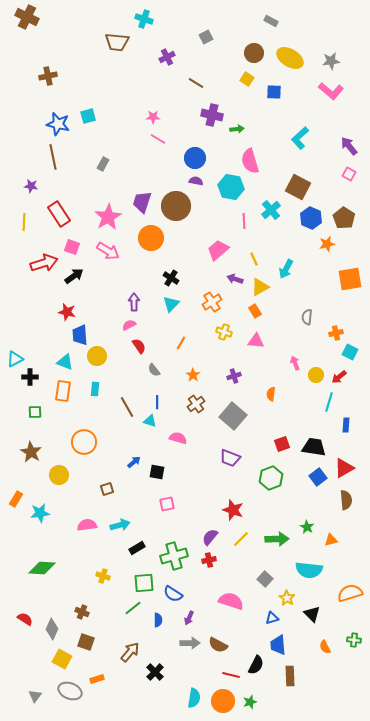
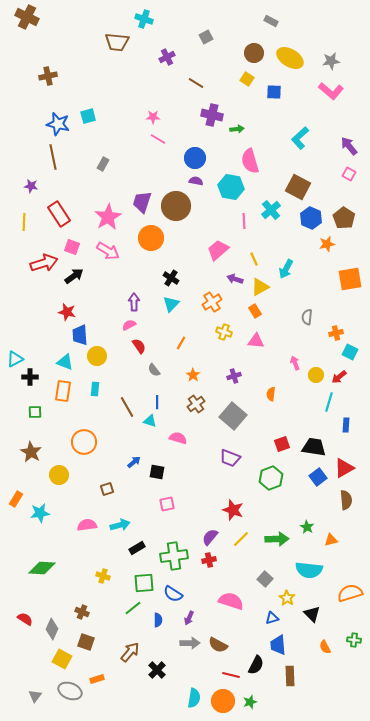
green cross at (174, 556): rotated 8 degrees clockwise
black cross at (155, 672): moved 2 px right, 2 px up
